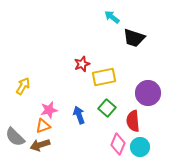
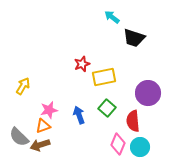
gray semicircle: moved 4 px right
